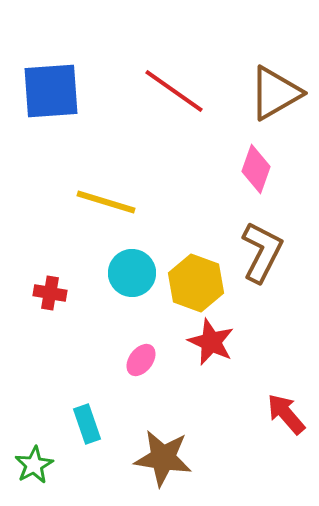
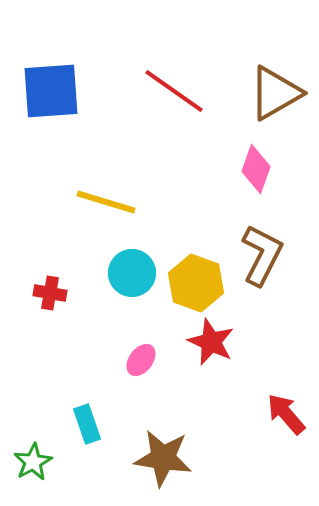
brown L-shape: moved 3 px down
green star: moved 1 px left, 3 px up
